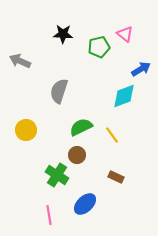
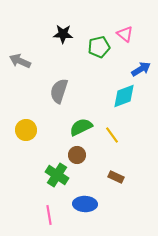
blue ellipse: rotated 45 degrees clockwise
